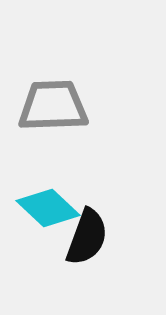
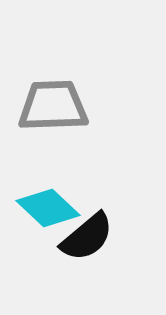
black semicircle: rotated 30 degrees clockwise
